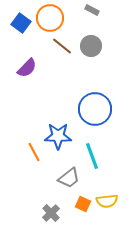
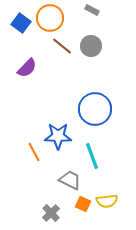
gray trapezoid: moved 1 px right, 2 px down; rotated 115 degrees counterclockwise
